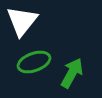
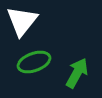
green arrow: moved 5 px right
